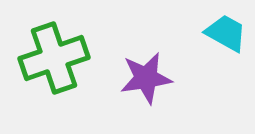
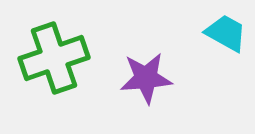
purple star: rotated 4 degrees clockwise
